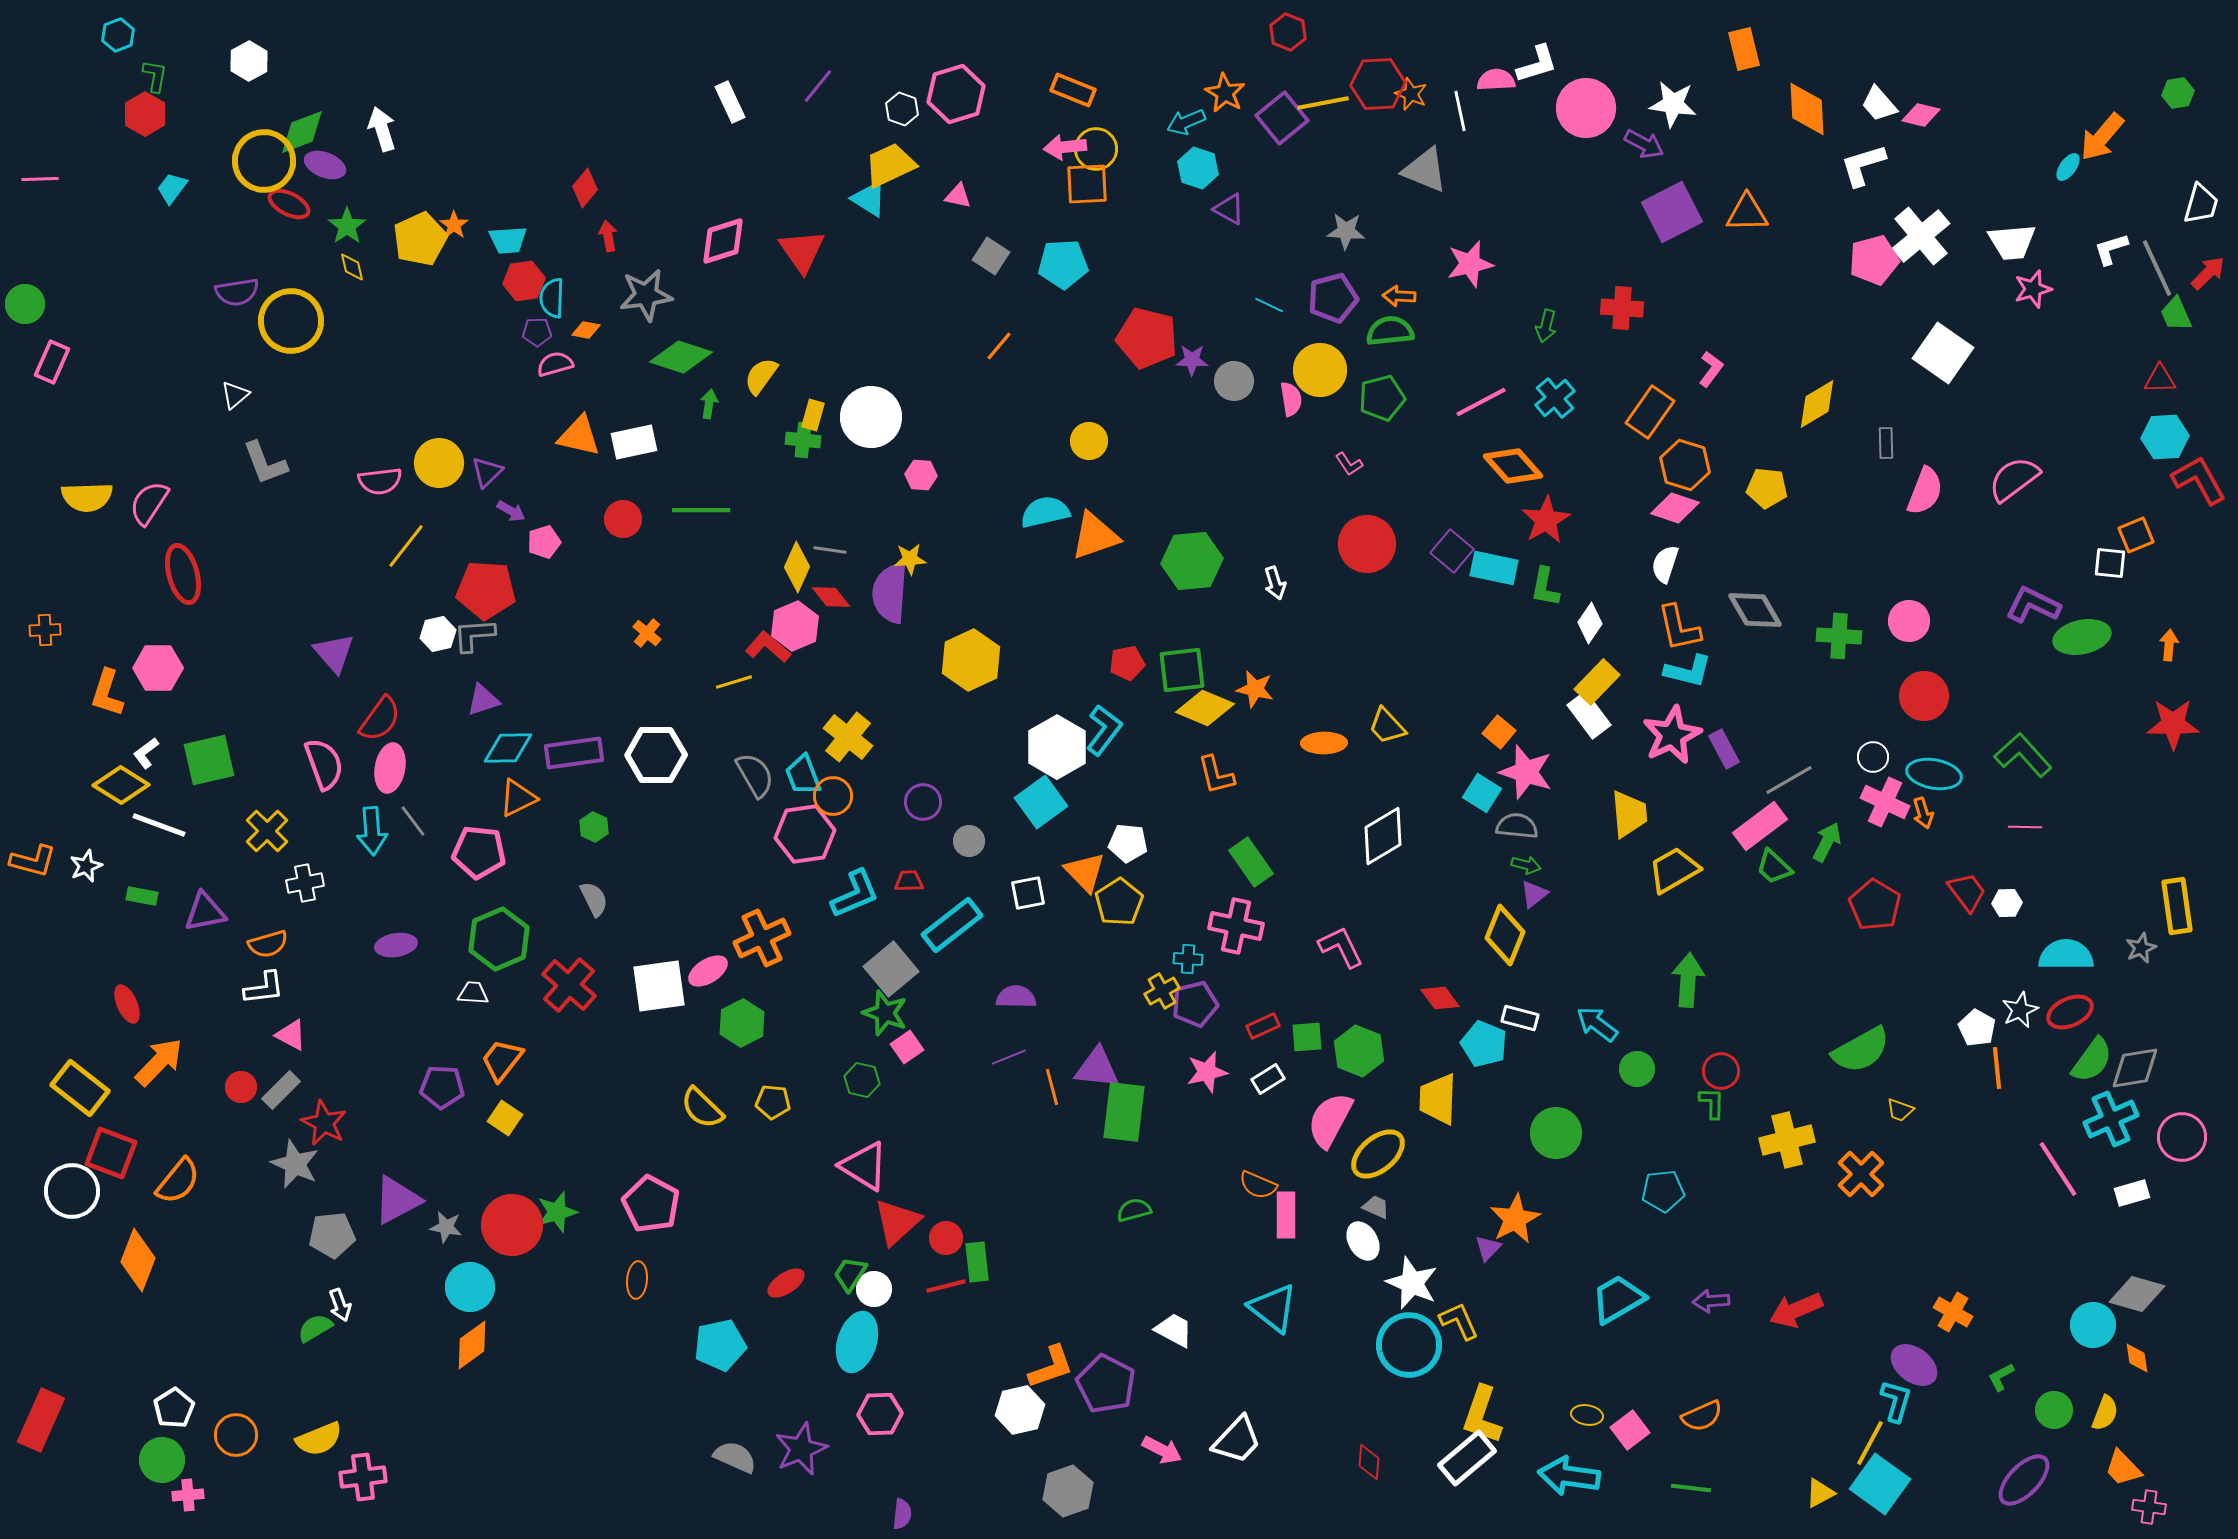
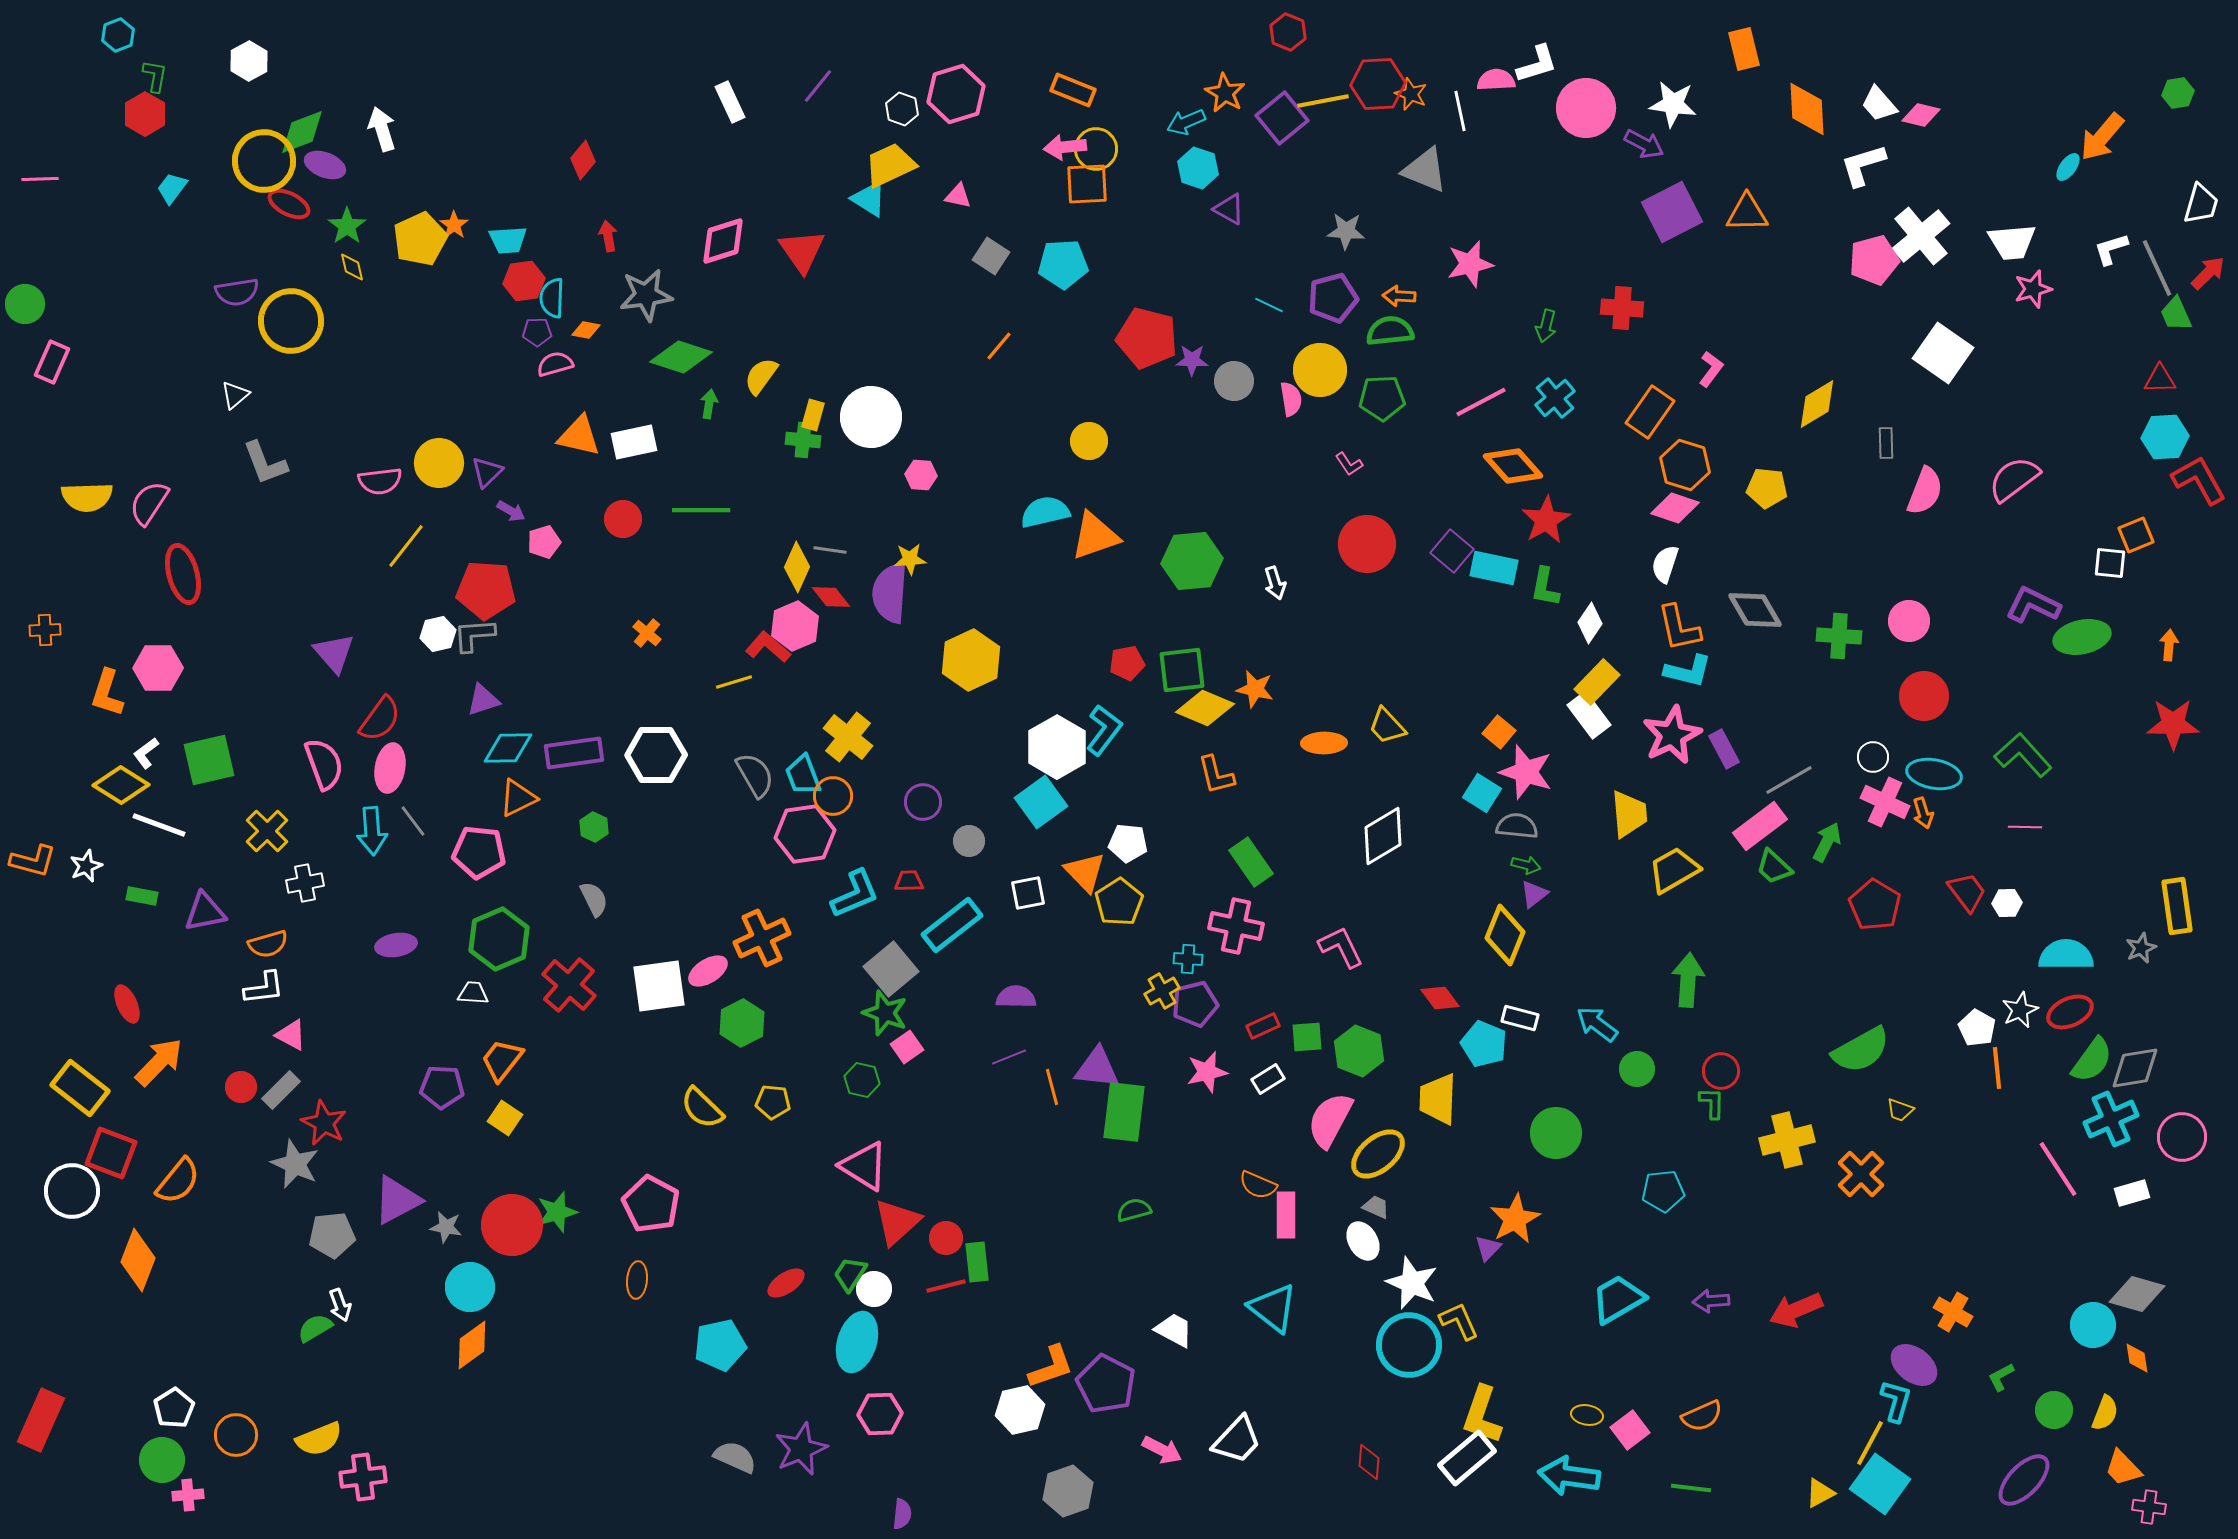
yellow line at (1323, 103): moved 2 px up
red diamond at (585, 188): moved 2 px left, 28 px up
green pentagon at (1382, 398): rotated 12 degrees clockwise
